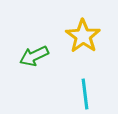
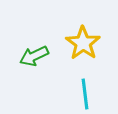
yellow star: moved 7 px down
